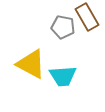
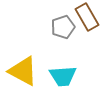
gray pentagon: rotated 30 degrees counterclockwise
yellow triangle: moved 8 px left, 7 px down
